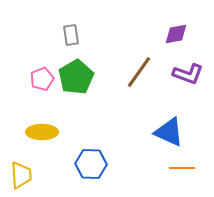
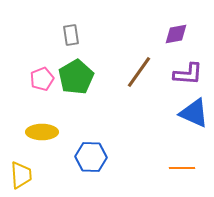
purple L-shape: rotated 16 degrees counterclockwise
blue triangle: moved 25 px right, 19 px up
blue hexagon: moved 7 px up
